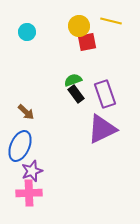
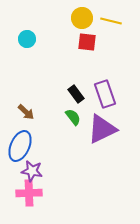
yellow circle: moved 3 px right, 8 px up
cyan circle: moved 7 px down
red square: rotated 18 degrees clockwise
green semicircle: moved 37 px down; rotated 72 degrees clockwise
purple star: rotated 30 degrees clockwise
